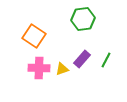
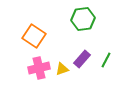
pink cross: rotated 15 degrees counterclockwise
